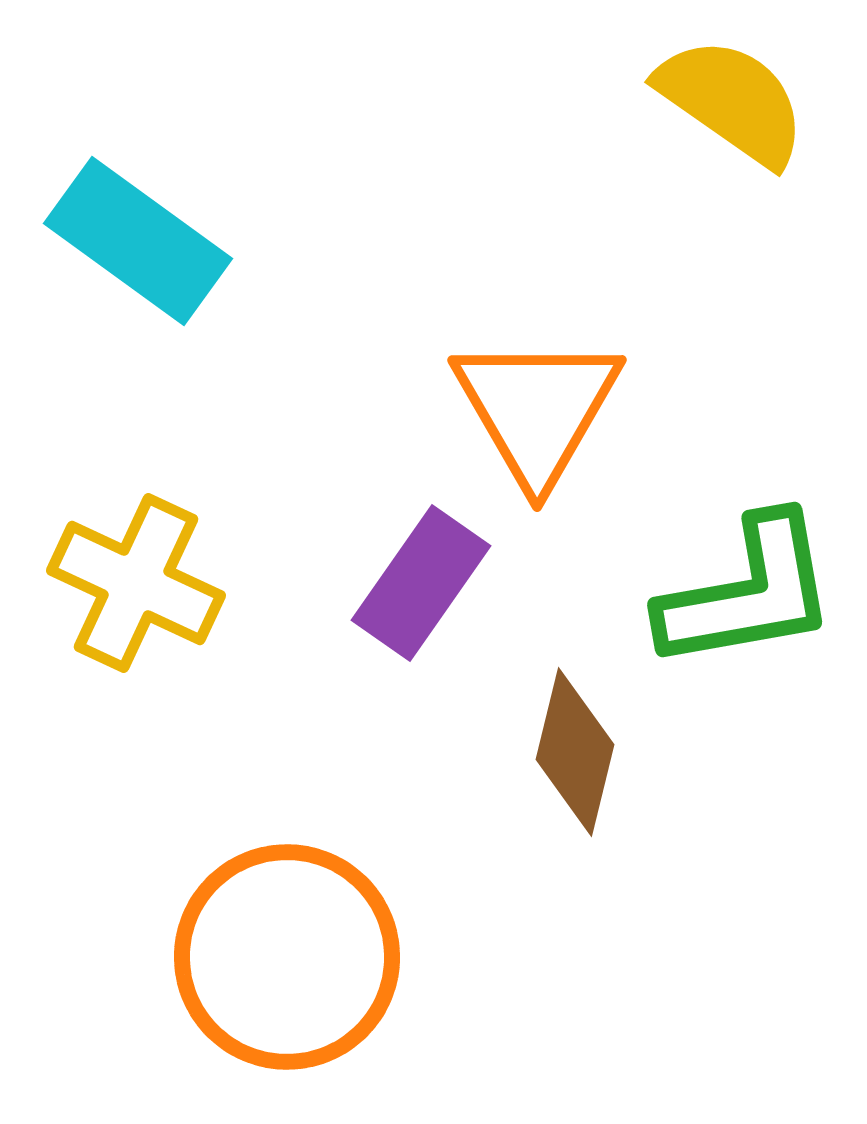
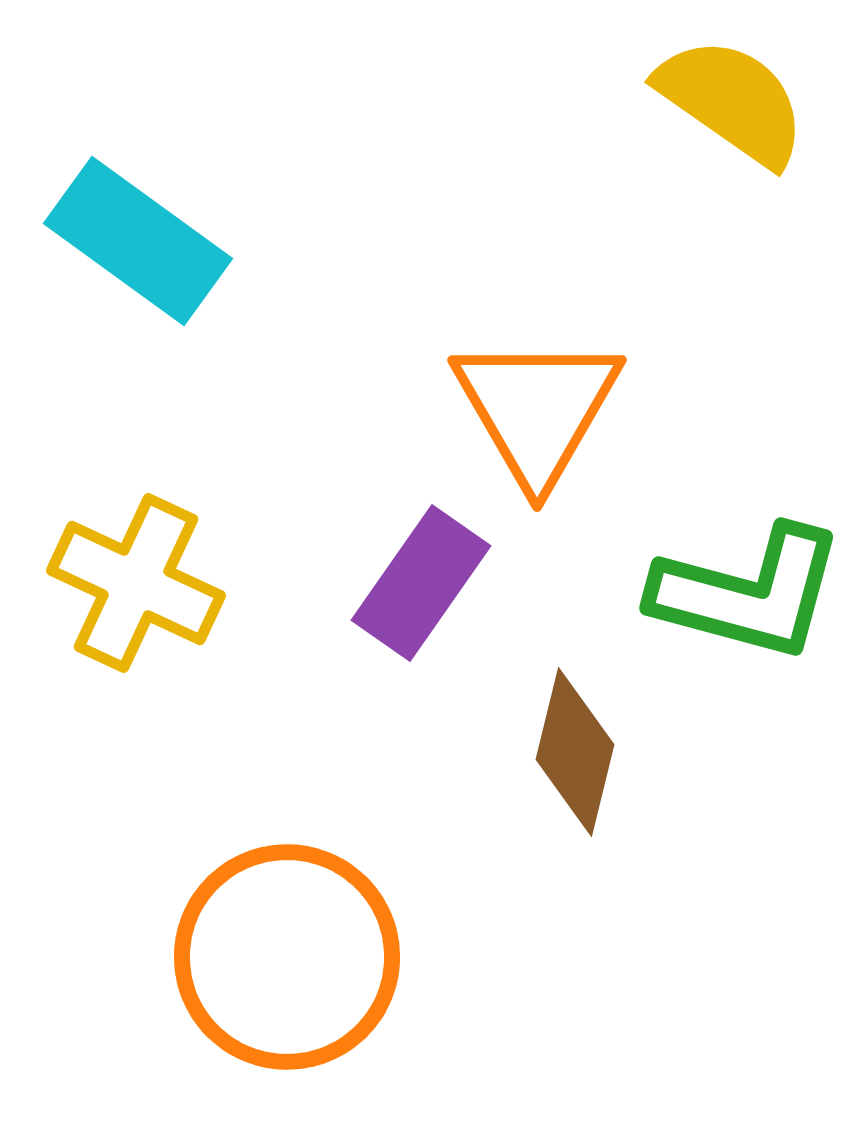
green L-shape: rotated 25 degrees clockwise
